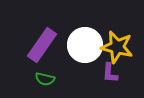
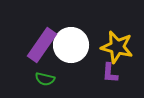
white circle: moved 14 px left
